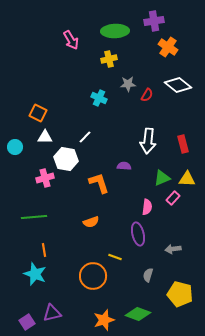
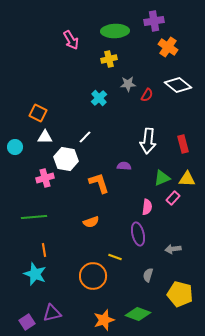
cyan cross: rotated 21 degrees clockwise
